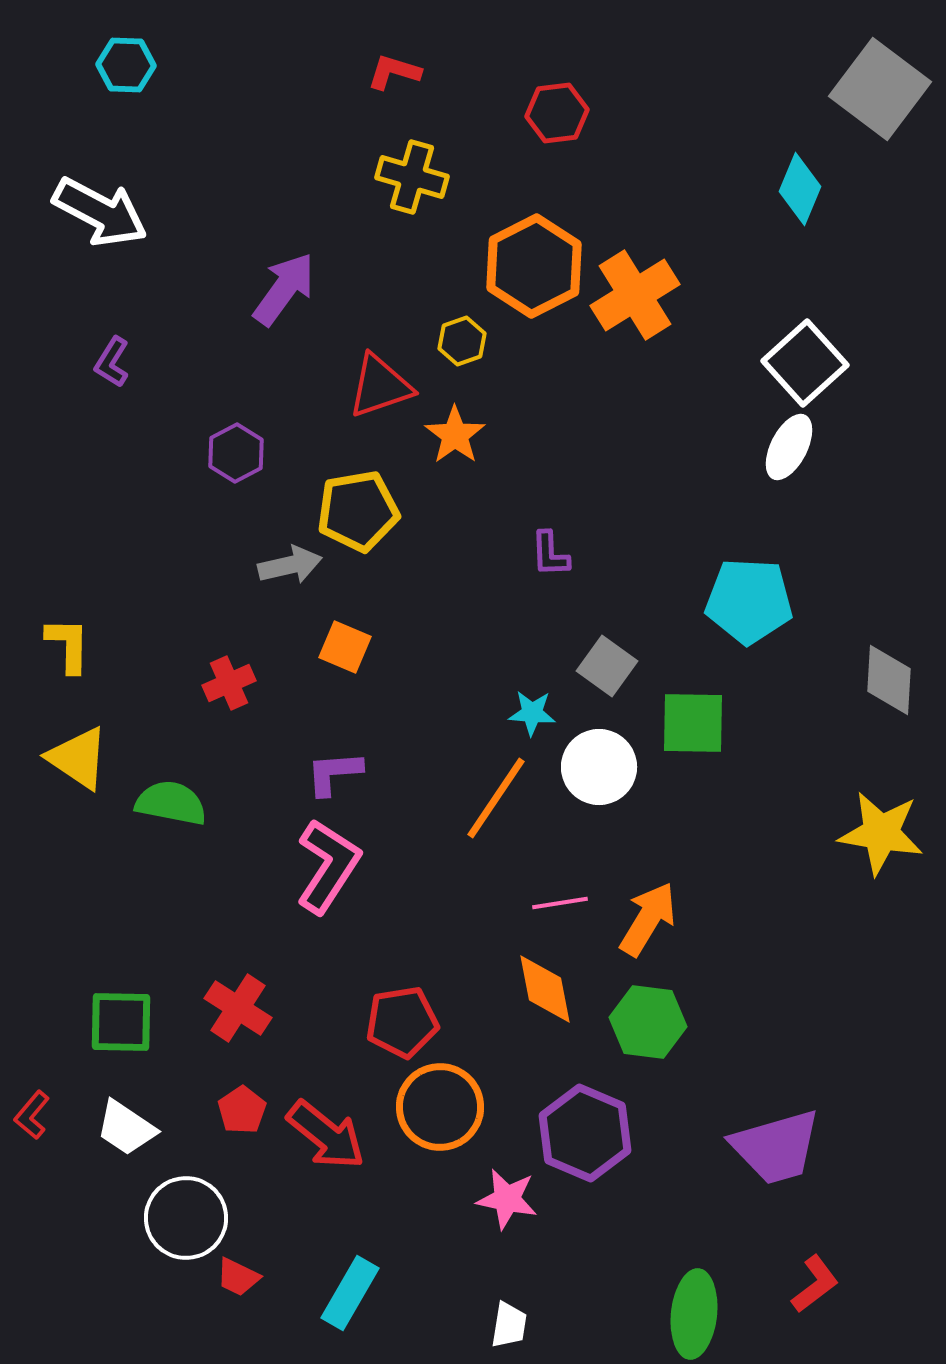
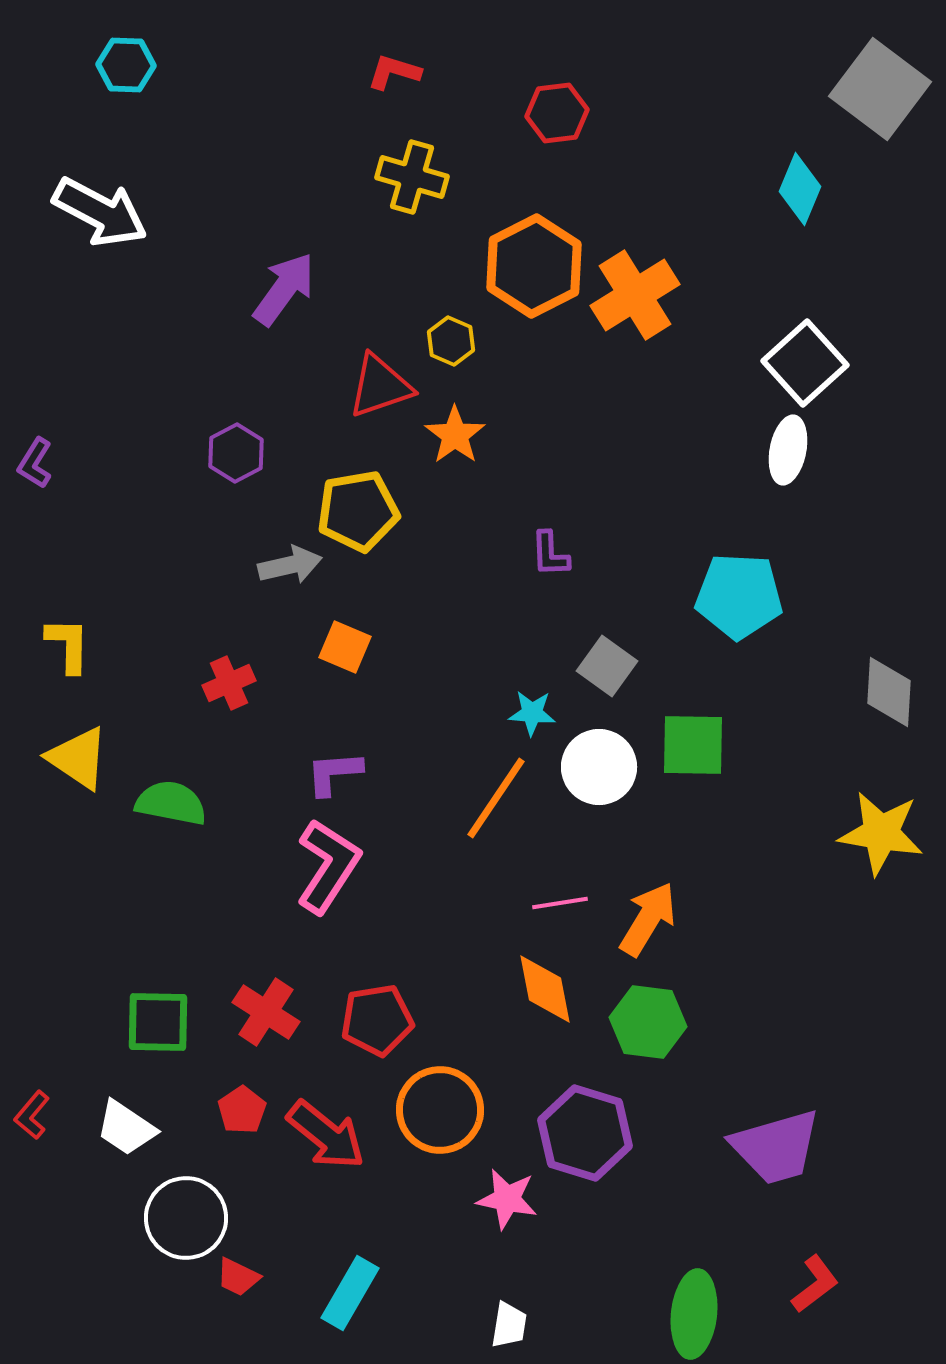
yellow hexagon at (462, 341): moved 11 px left; rotated 18 degrees counterclockwise
purple L-shape at (112, 362): moved 77 px left, 101 px down
white ellipse at (789, 447): moved 1 px left, 3 px down; rotated 16 degrees counterclockwise
cyan pentagon at (749, 601): moved 10 px left, 5 px up
gray diamond at (889, 680): moved 12 px down
green square at (693, 723): moved 22 px down
red cross at (238, 1008): moved 28 px right, 4 px down
green square at (121, 1022): moved 37 px right
red pentagon at (402, 1022): moved 25 px left, 2 px up
orange circle at (440, 1107): moved 3 px down
purple hexagon at (585, 1133): rotated 6 degrees counterclockwise
